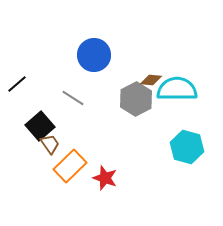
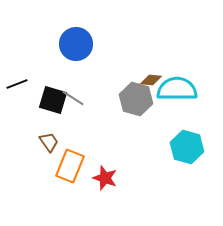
blue circle: moved 18 px left, 11 px up
black line: rotated 20 degrees clockwise
gray hexagon: rotated 16 degrees counterclockwise
black square: moved 13 px right, 26 px up; rotated 32 degrees counterclockwise
brown trapezoid: moved 1 px left, 2 px up
orange rectangle: rotated 24 degrees counterclockwise
